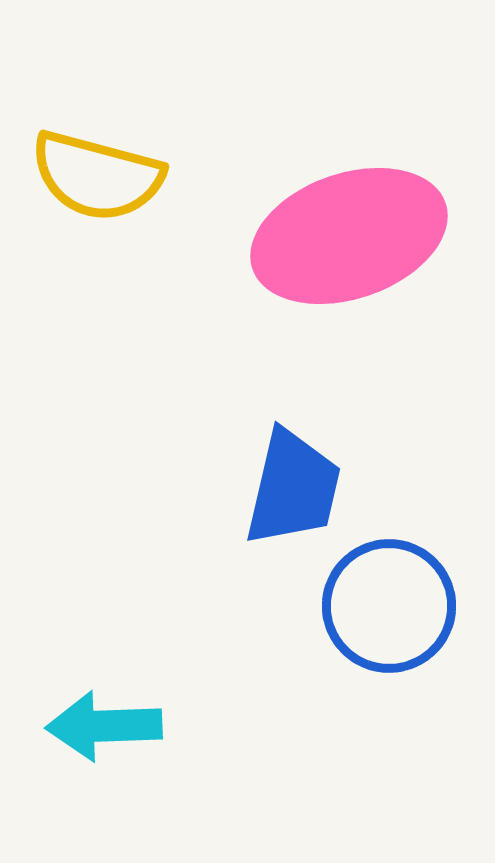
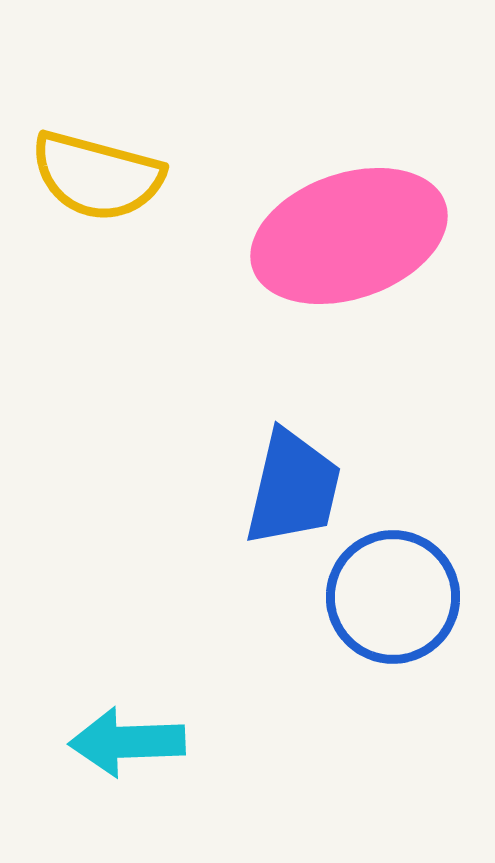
blue circle: moved 4 px right, 9 px up
cyan arrow: moved 23 px right, 16 px down
